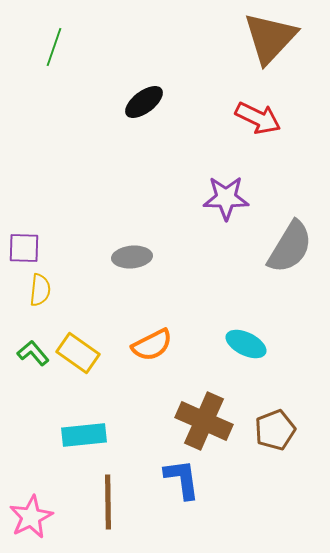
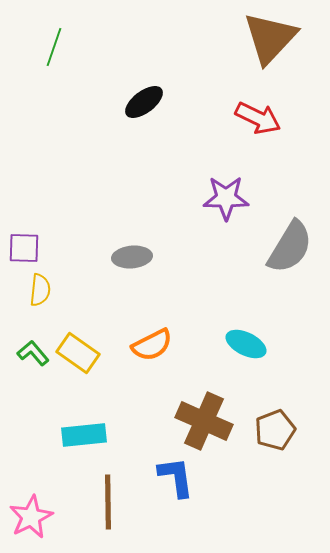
blue L-shape: moved 6 px left, 2 px up
